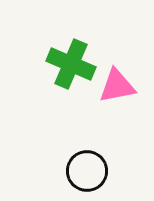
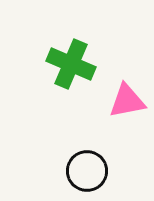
pink triangle: moved 10 px right, 15 px down
